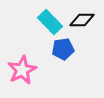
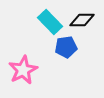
blue pentagon: moved 3 px right, 2 px up
pink star: moved 1 px right
